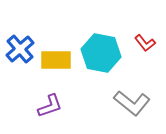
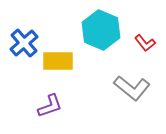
blue cross: moved 4 px right, 6 px up
cyan hexagon: moved 23 px up; rotated 12 degrees clockwise
yellow rectangle: moved 2 px right, 1 px down
gray L-shape: moved 15 px up
